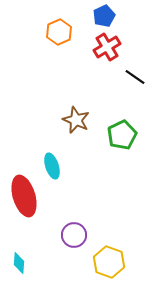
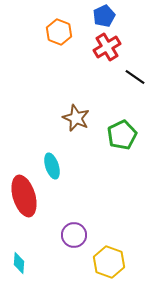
orange hexagon: rotated 15 degrees counterclockwise
brown star: moved 2 px up
